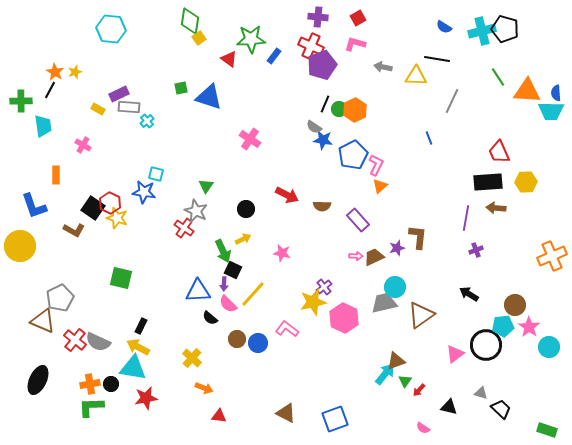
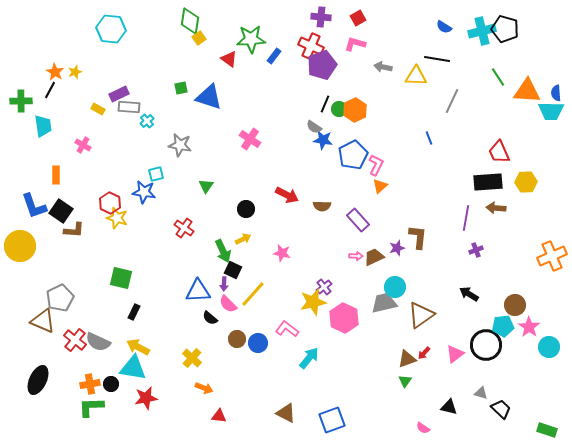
purple cross at (318, 17): moved 3 px right
cyan square at (156, 174): rotated 28 degrees counterclockwise
black square at (93, 208): moved 32 px left, 3 px down
gray star at (196, 211): moved 16 px left, 66 px up; rotated 15 degrees counterclockwise
brown L-shape at (74, 230): rotated 25 degrees counterclockwise
black rectangle at (141, 326): moved 7 px left, 14 px up
brown triangle at (396, 361): moved 11 px right, 2 px up
cyan arrow at (385, 374): moved 76 px left, 16 px up
red arrow at (419, 390): moved 5 px right, 37 px up
blue square at (335, 419): moved 3 px left, 1 px down
